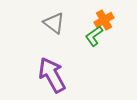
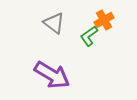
green L-shape: moved 5 px left
purple arrow: rotated 150 degrees clockwise
